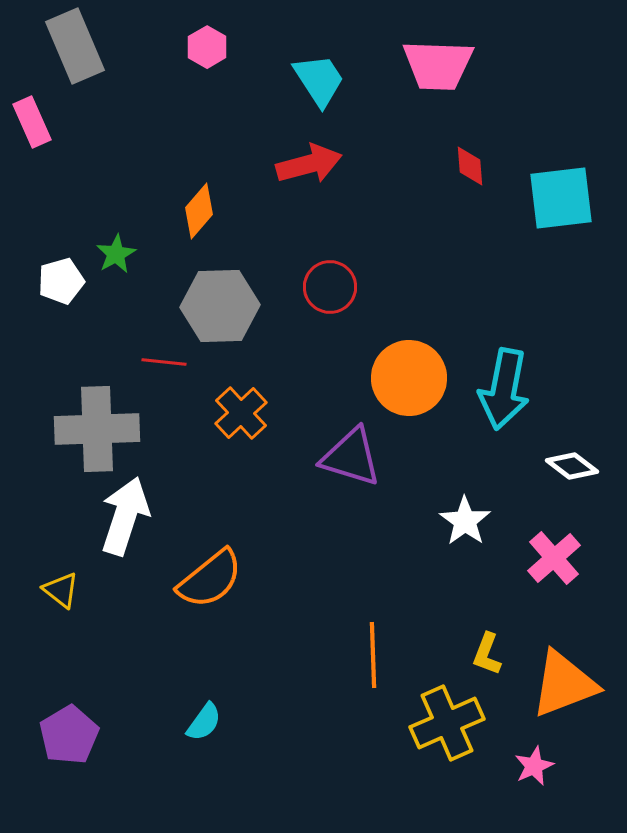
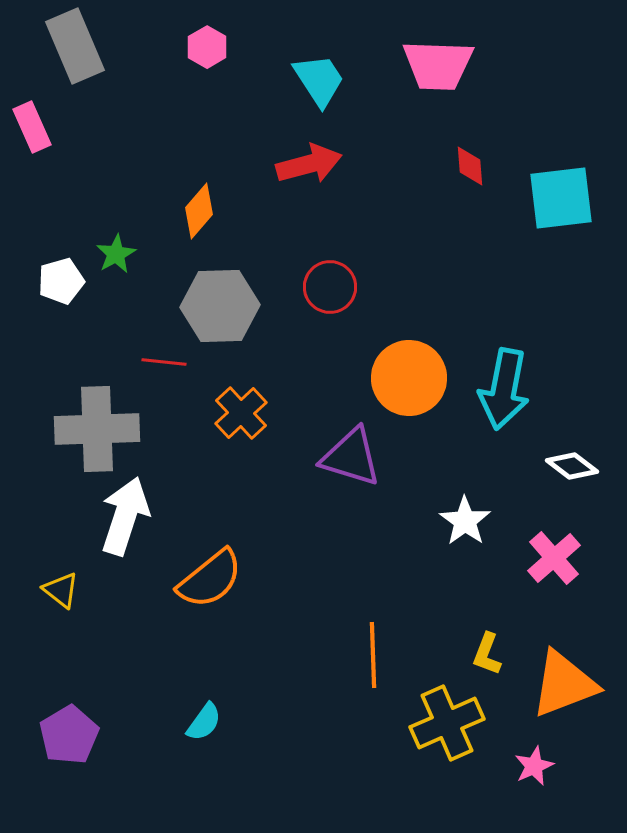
pink rectangle: moved 5 px down
